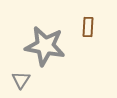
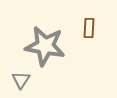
brown rectangle: moved 1 px right, 1 px down
